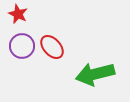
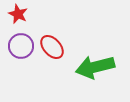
purple circle: moved 1 px left
green arrow: moved 7 px up
